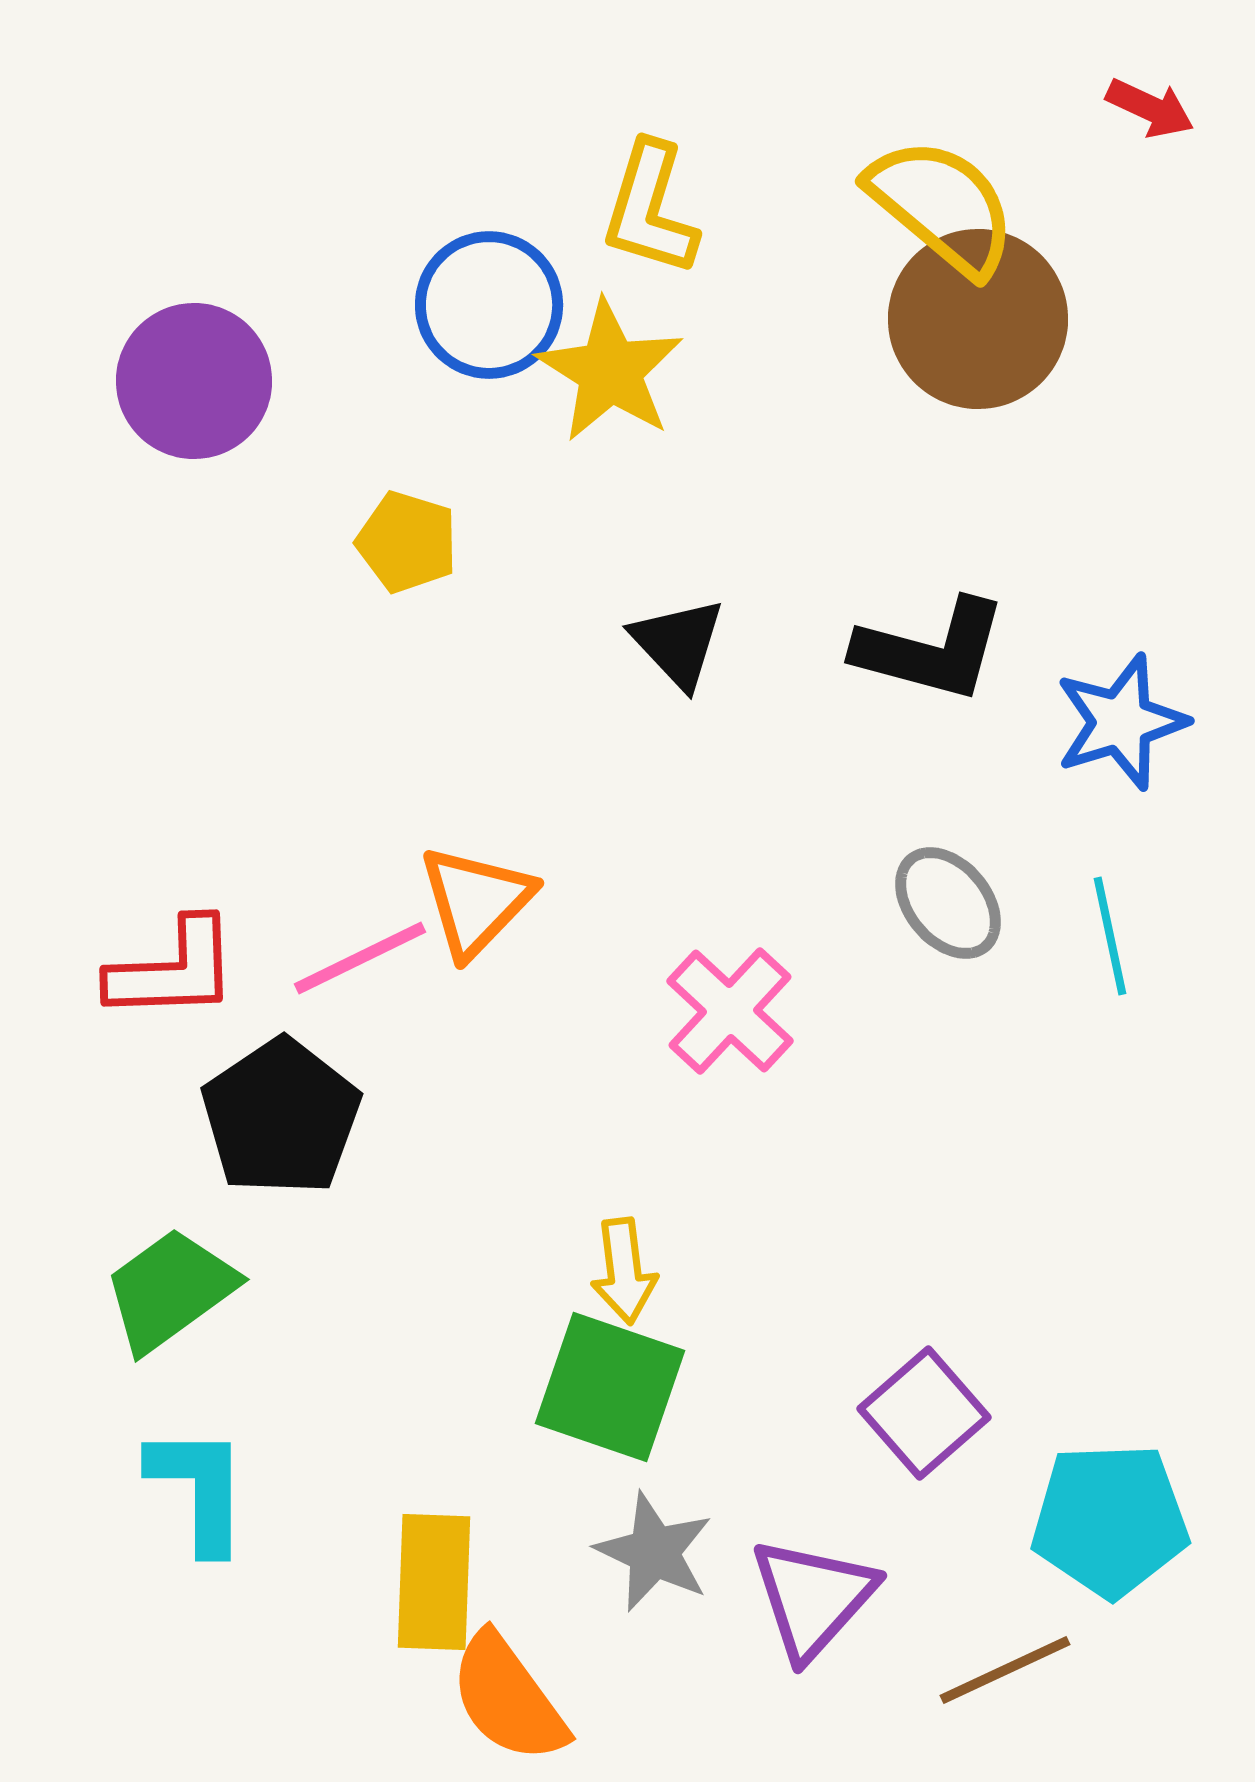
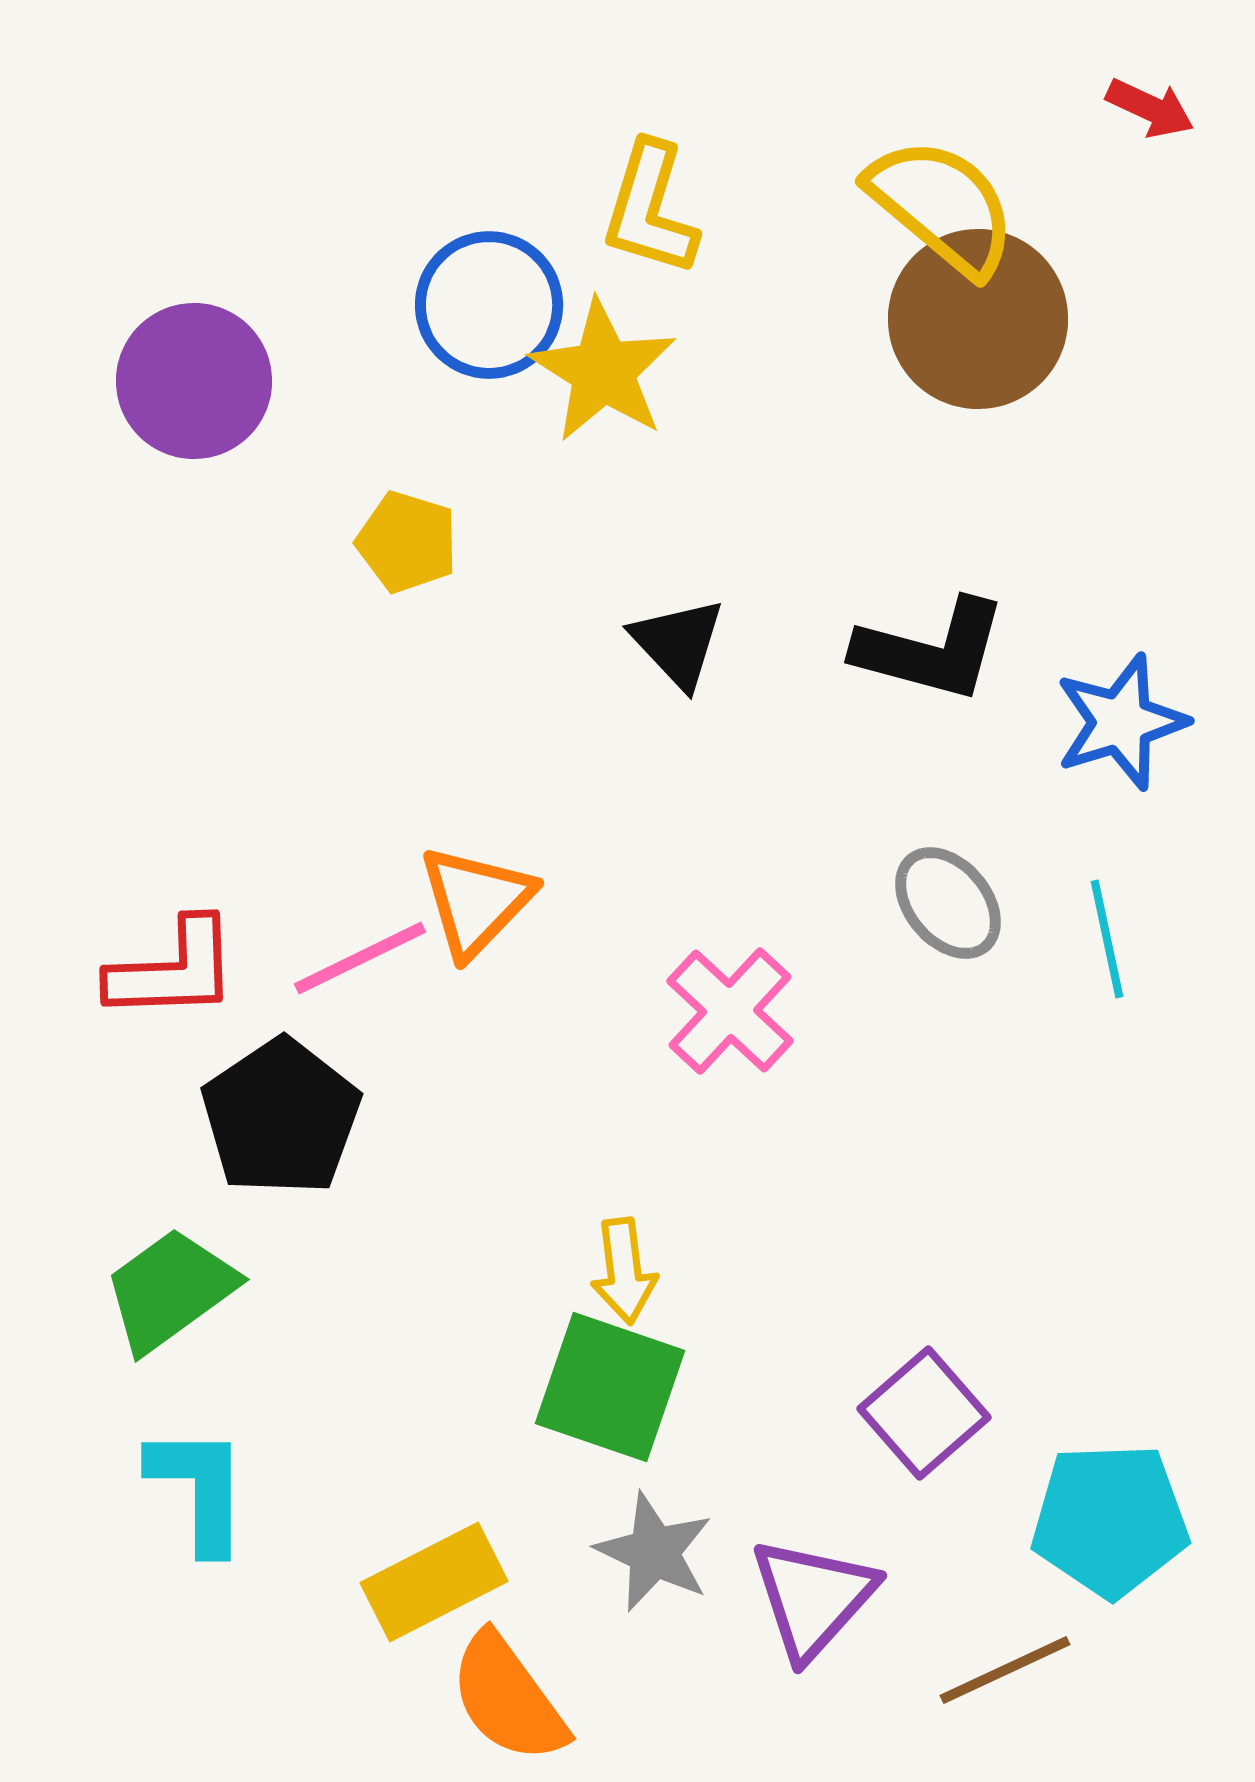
yellow star: moved 7 px left
cyan line: moved 3 px left, 3 px down
yellow rectangle: rotated 61 degrees clockwise
